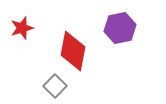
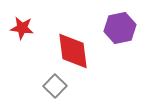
red star: rotated 25 degrees clockwise
red diamond: rotated 18 degrees counterclockwise
